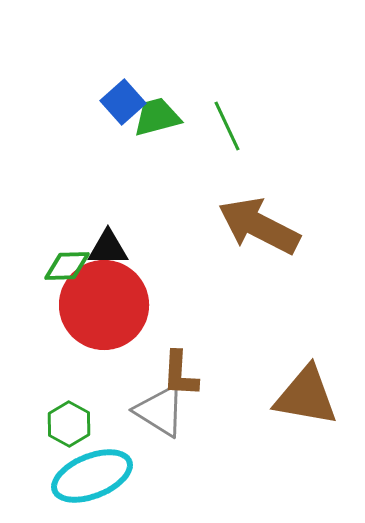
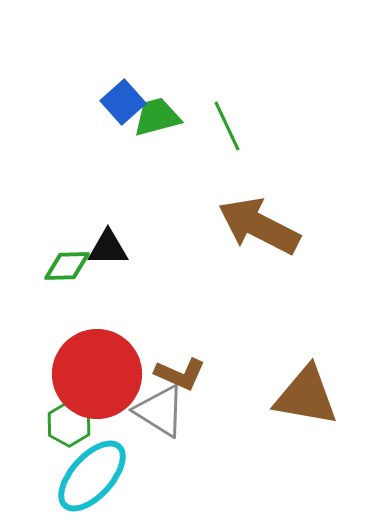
red circle: moved 7 px left, 69 px down
brown L-shape: rotated 69 degrees counterclockwise
cyan ellipse: rotated 26 degrees counterclockwise
